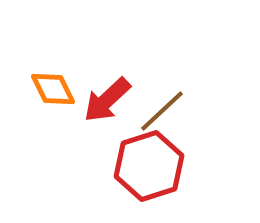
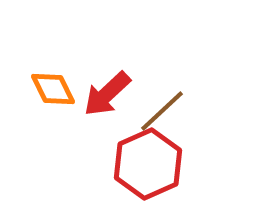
red arrow: moved 6 px up
red hexagon: moved 1 px left, 2 px up; rotated 6 degrees counterclockwise
